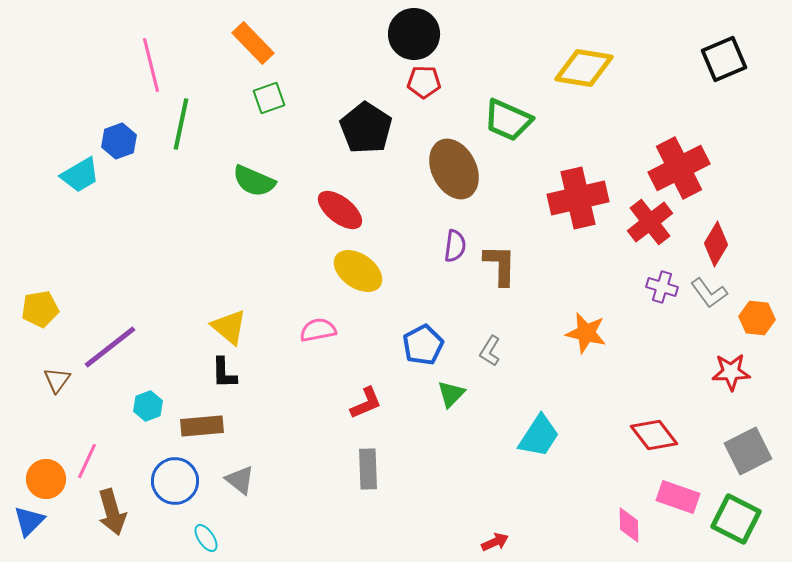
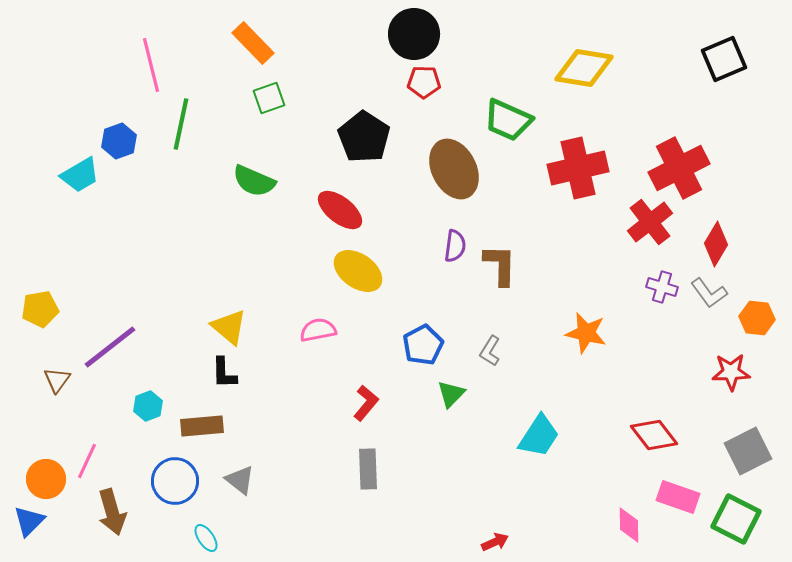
black pentagon at (366, 128): moved 2 px left, 9 px down
red cross at (578, 198): moved 30 px up
red L-shape at (366, 403): rotated 27 degrees counterclockwise
